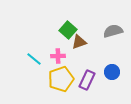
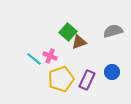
green square: moved 2 px down
pink cross: moved 8 px left; rotated 24 degrees clockwise
